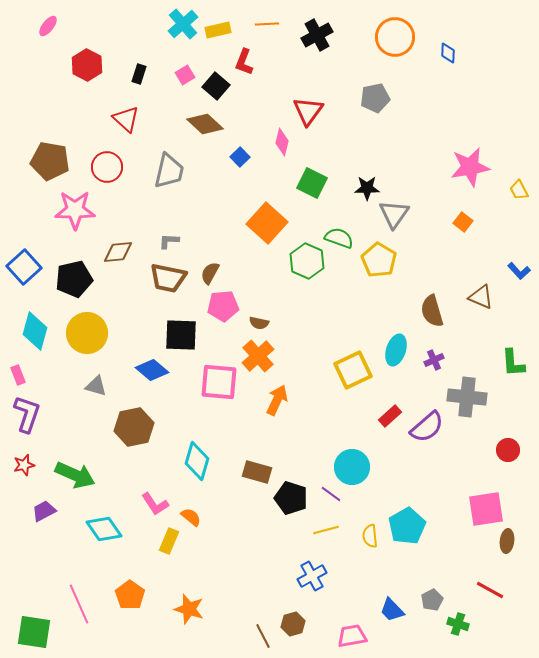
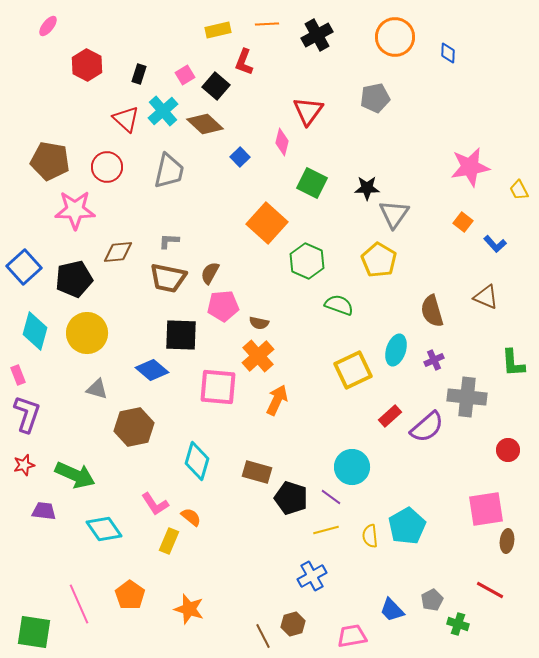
cyan cross at (183, 24): moved 20 px left, 87 px down
green semicircle at (339, 238): moved 67 px down
blue L-shape at (519, 271): moved 24 px left, 27 px up
brown triangle at (481, 297): moved 5 px right
pink square at (219, 382): moved 1 px left, 5 px down
gray triangle at (96, 386): moved 1 px right, 3 px down
purple line at (331, 494): moved 3 px down
purple trapezoid at (44, 511): rotated 35 degrees clockwise
